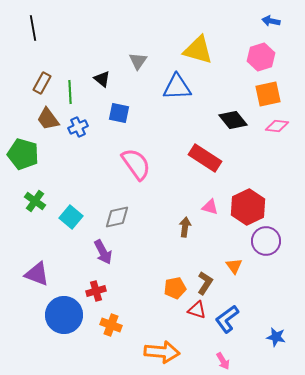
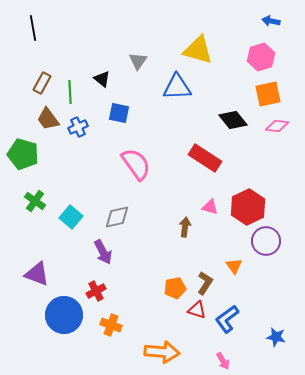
red cross: rotated 12 degrees counterclockwise
